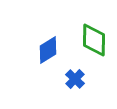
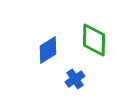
blue cross: rotated 12 degrees clockwise
